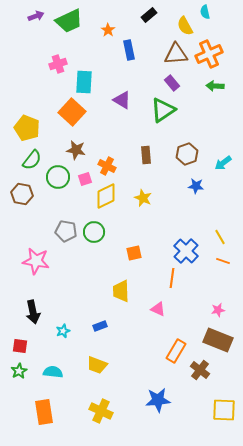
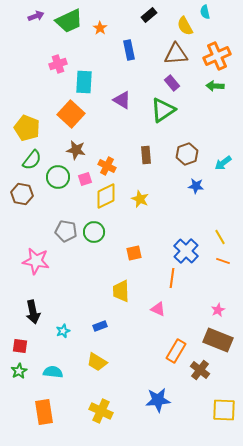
orange star at (108, 30): moved 8 px left, 2 px up
orange cross at (209, 54): moved 8 px right, 2 px down
orange square at (72, 112): moved 1 px left, 2 px down
yellow star at (143, 198): moved 3 px left, 1 px down
pink star at (218, 310): rotated 16 degrees counterclockwise
yellow trapezoid at (97, 365): moved 3 px up; rotated 10 degrees clockwise
